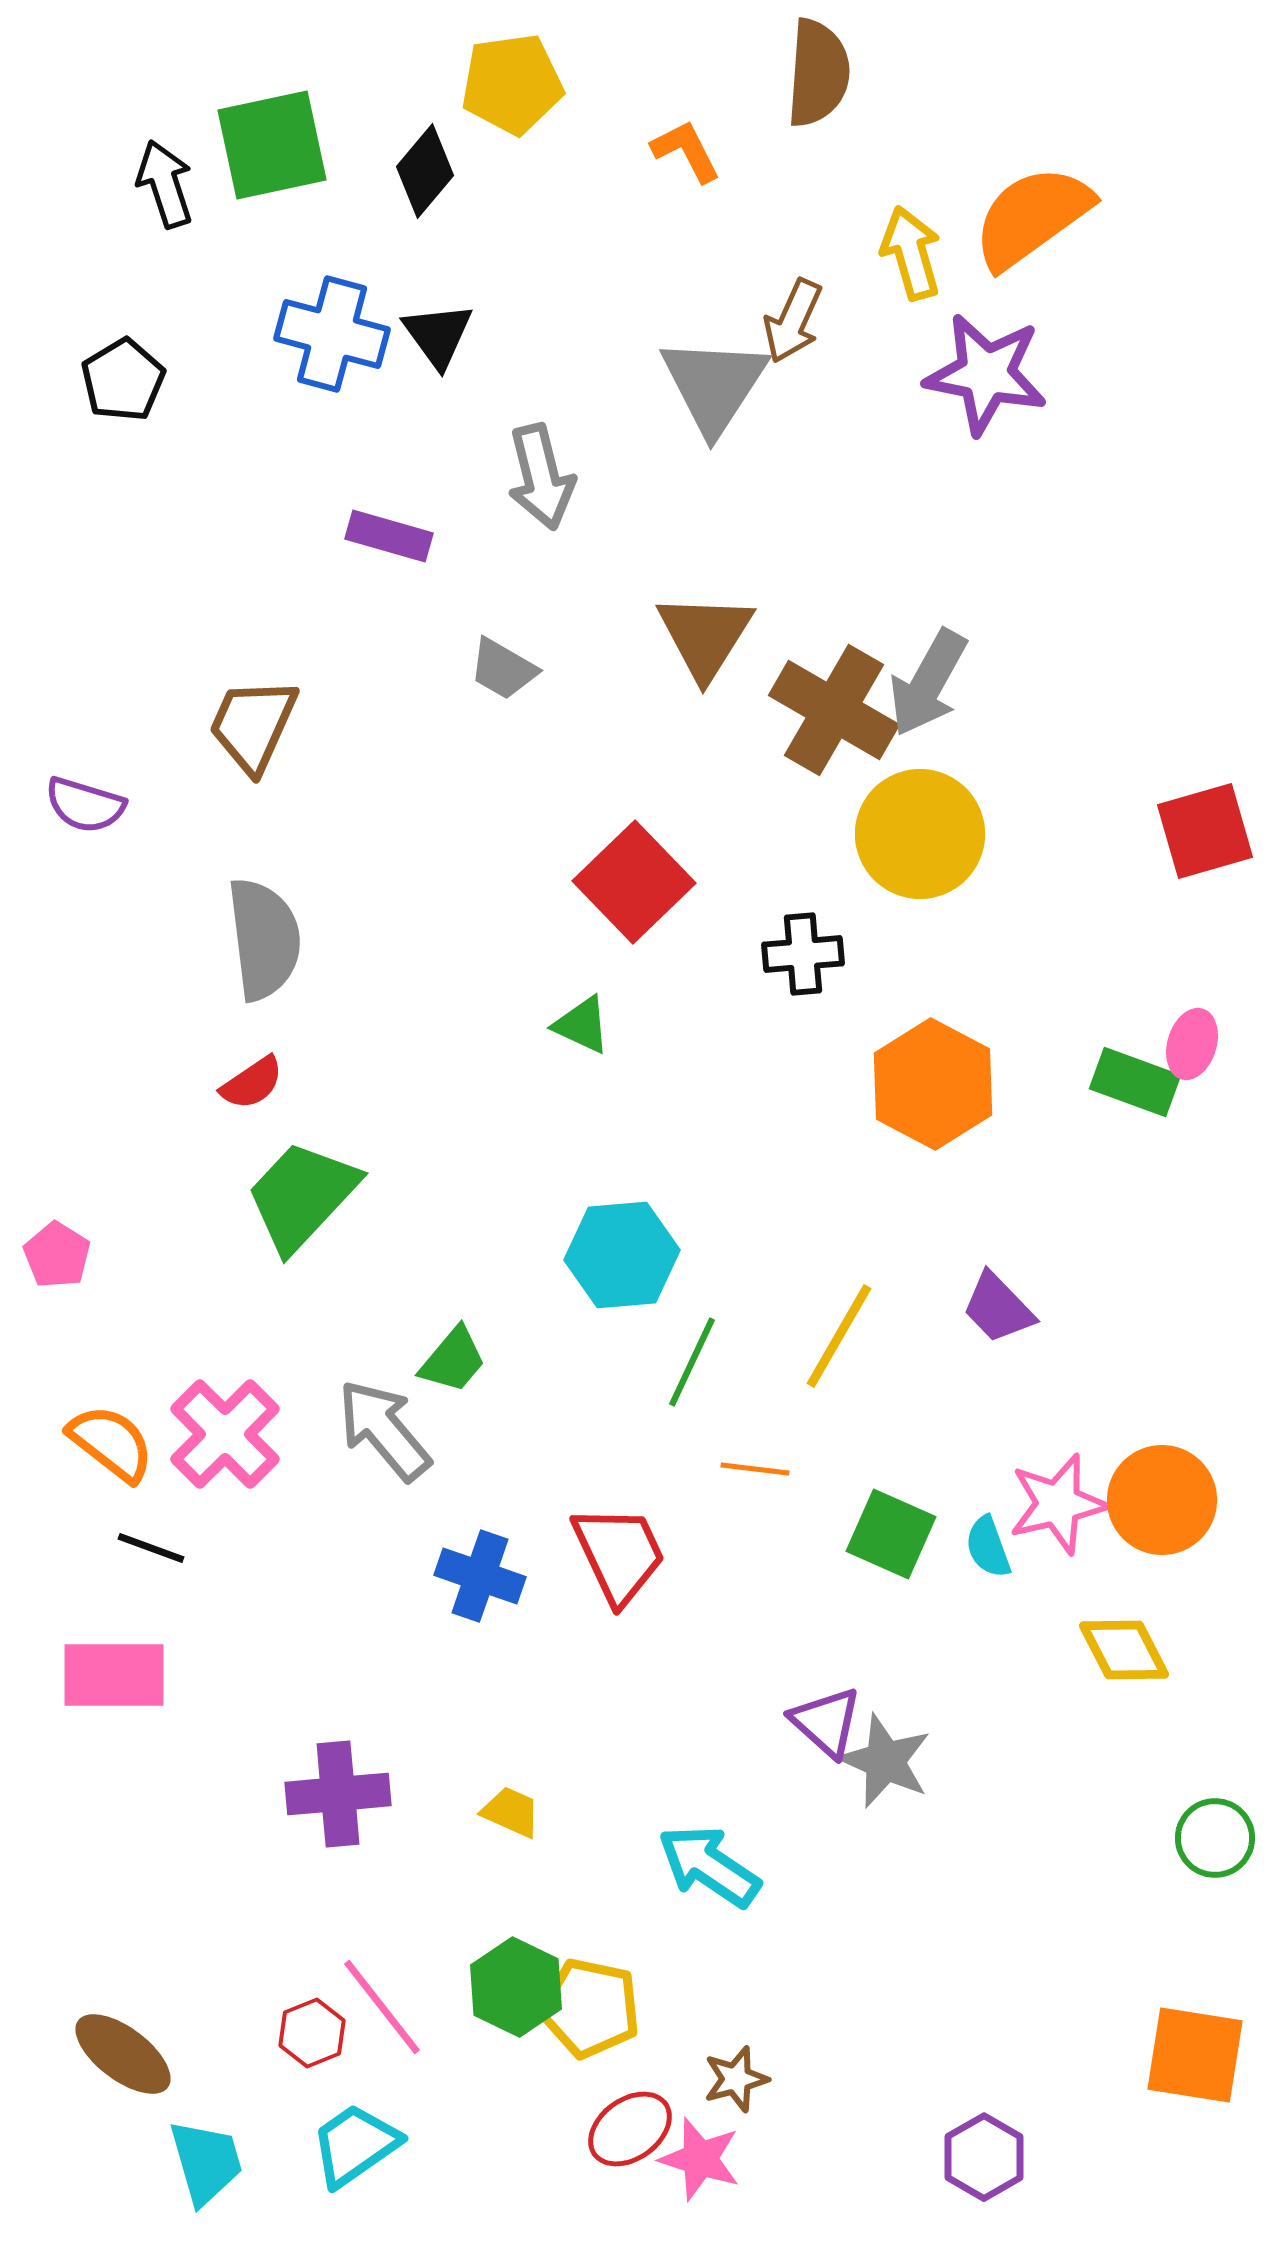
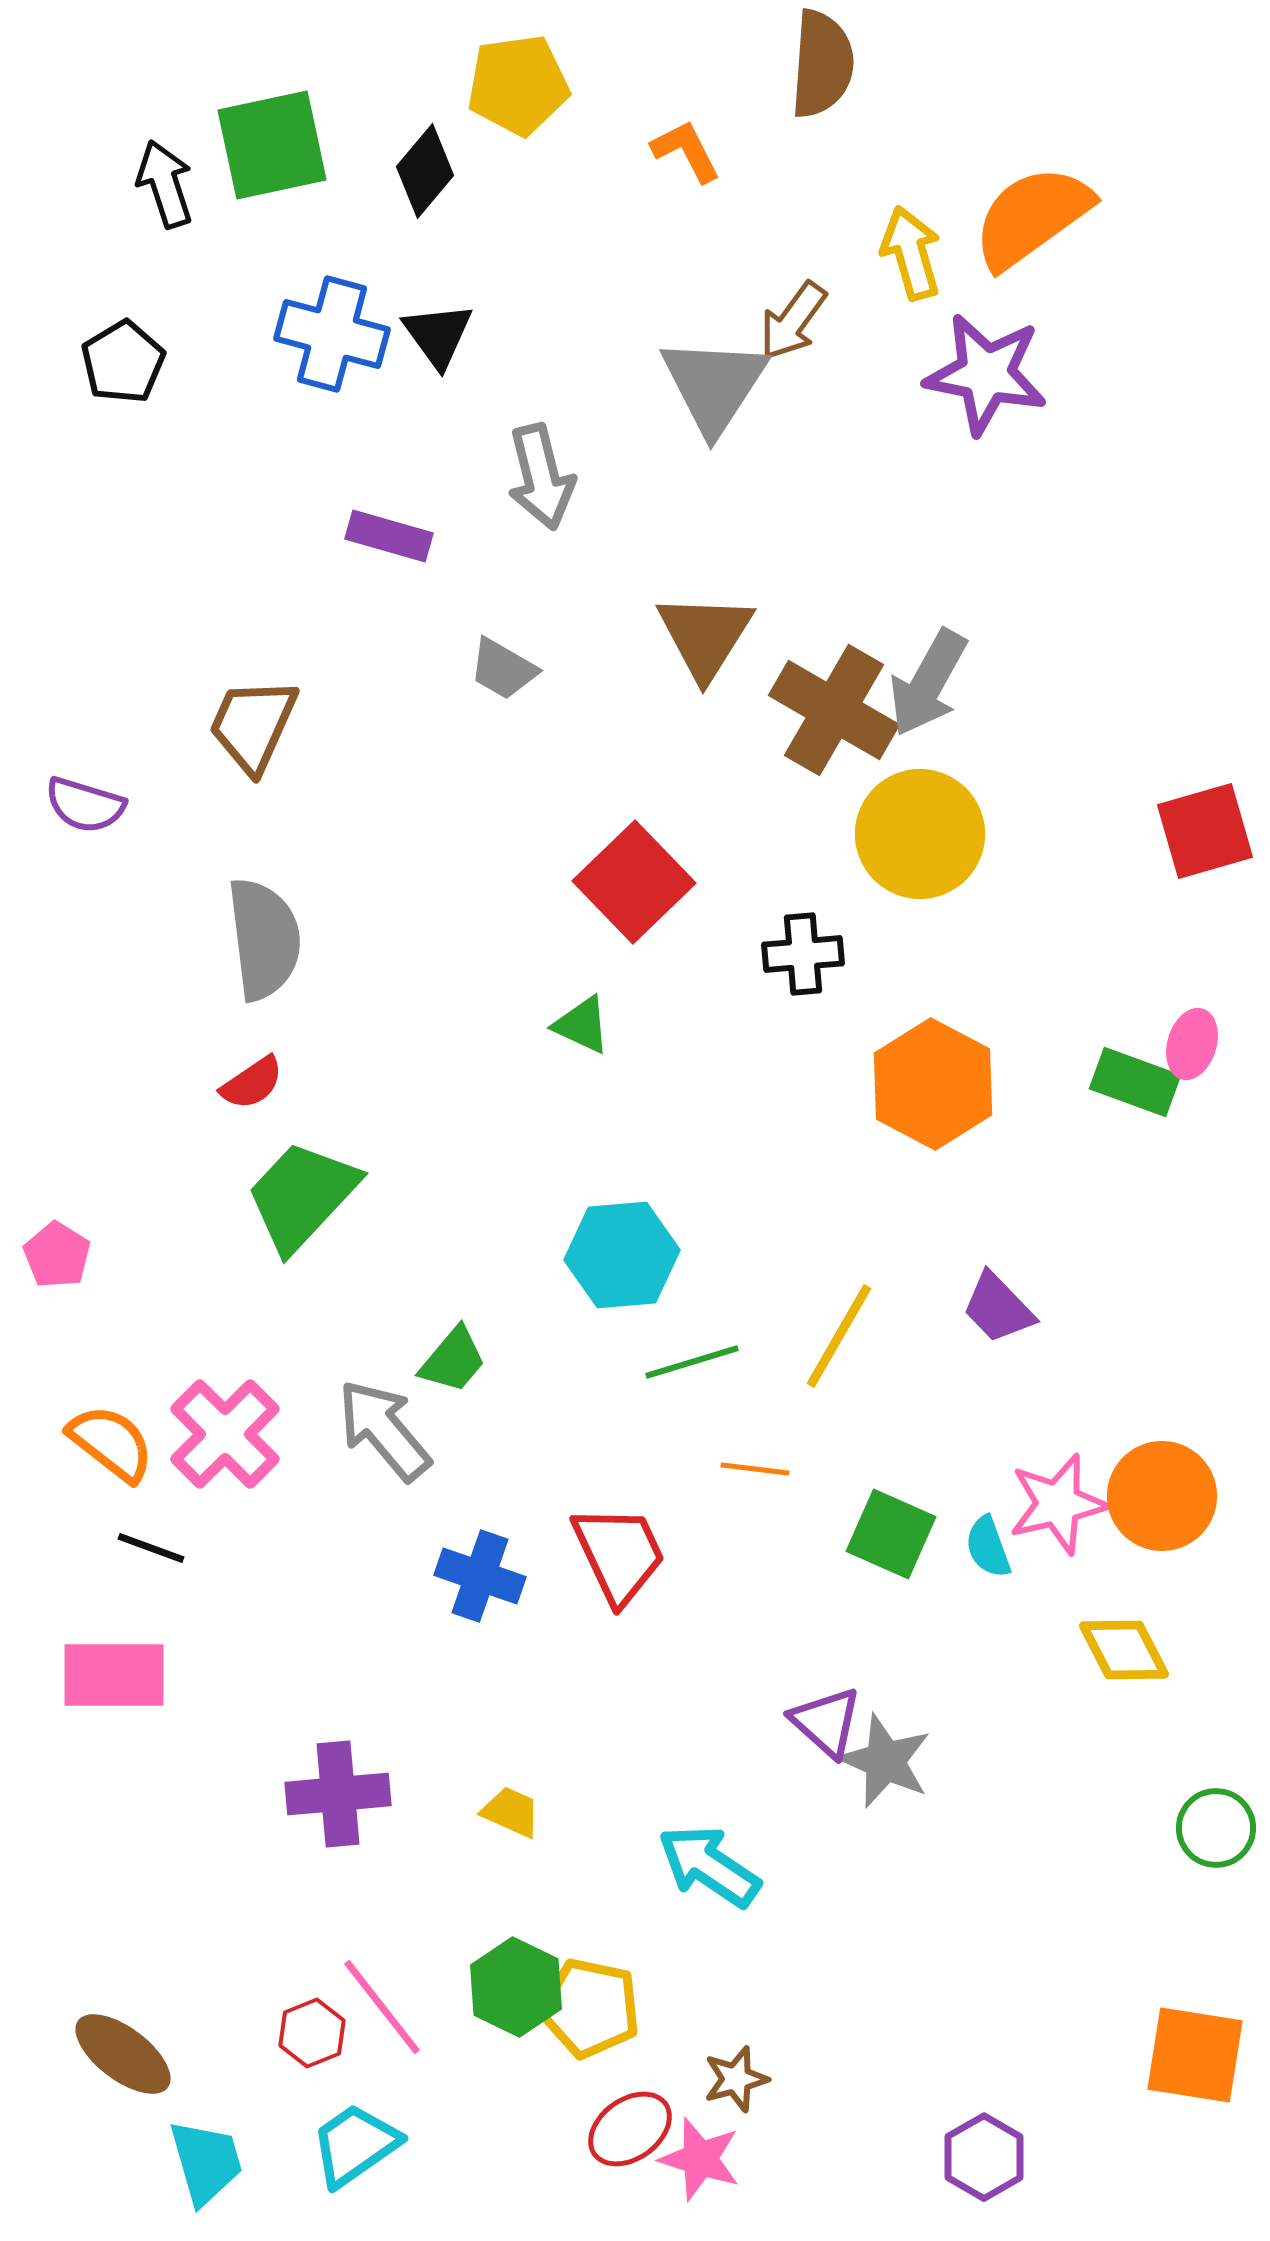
brown semicircle at (818, 73): moved 4 px right, 9 px up
yellow pentagon at (512, 84): moved 6 px right, 1 px down
brown arrow at (793, 321): rotated 12 degrees clockwise
black pentagon at (123, 380): moved 18 px up
green line at (692, 1362): rotated 48 degrees clockwise
orange circle at (1162, 1500): moved 4 px up
green circle at (1215, 1838): moved 1 px right, 10 px up
